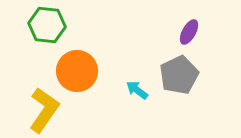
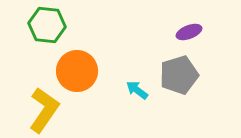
purple ellipse: rotated 40 degrees clockwise
gray pentagon: rotated 9 degrees clockwise
